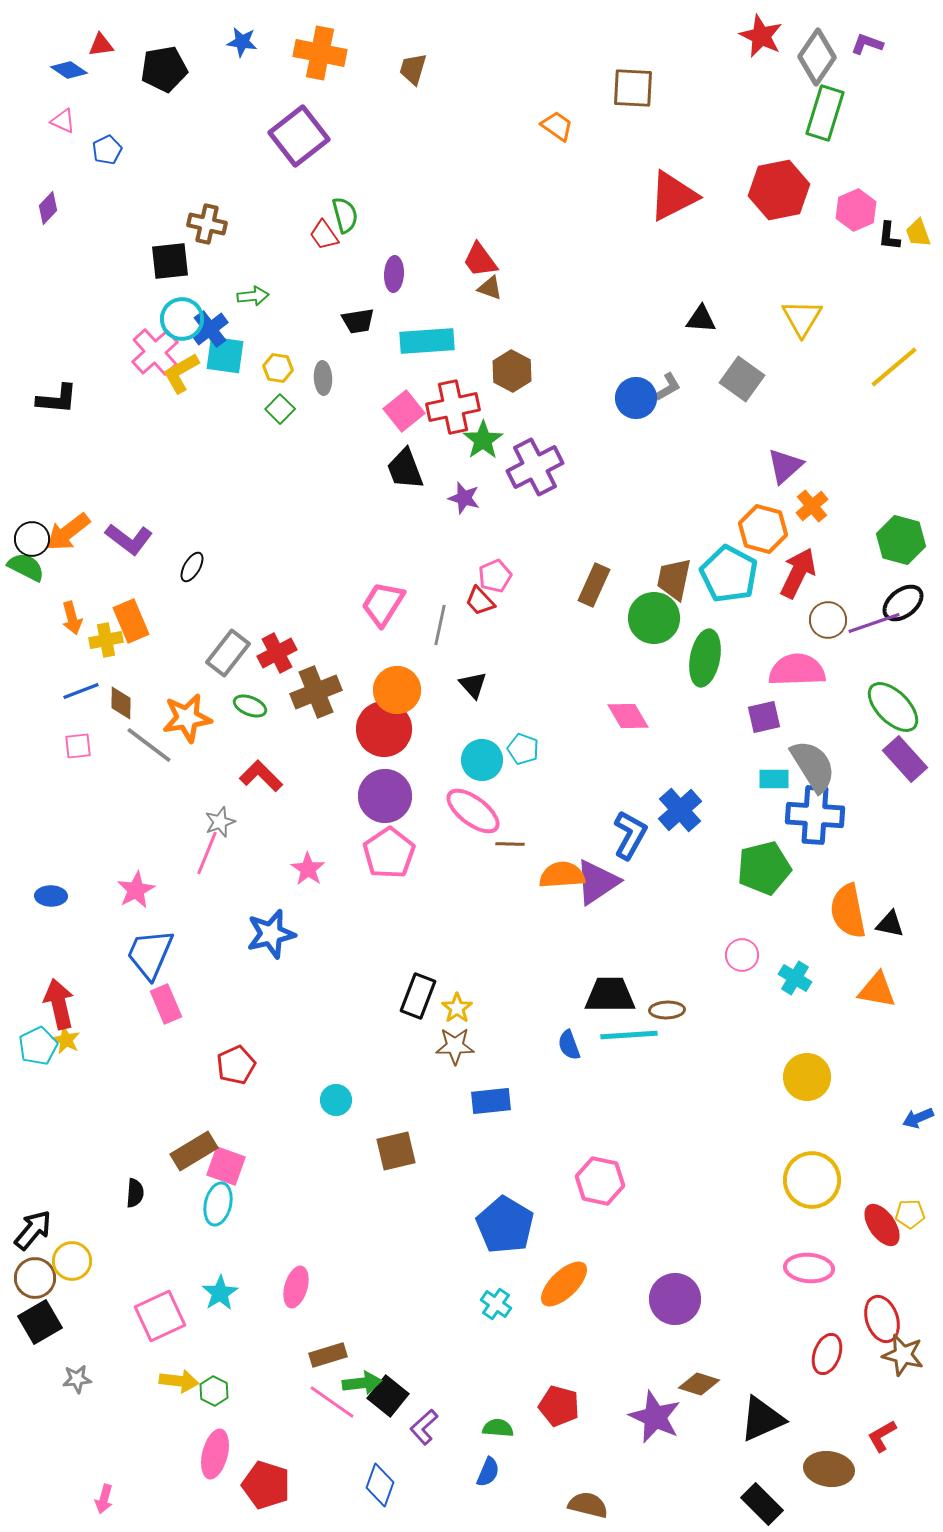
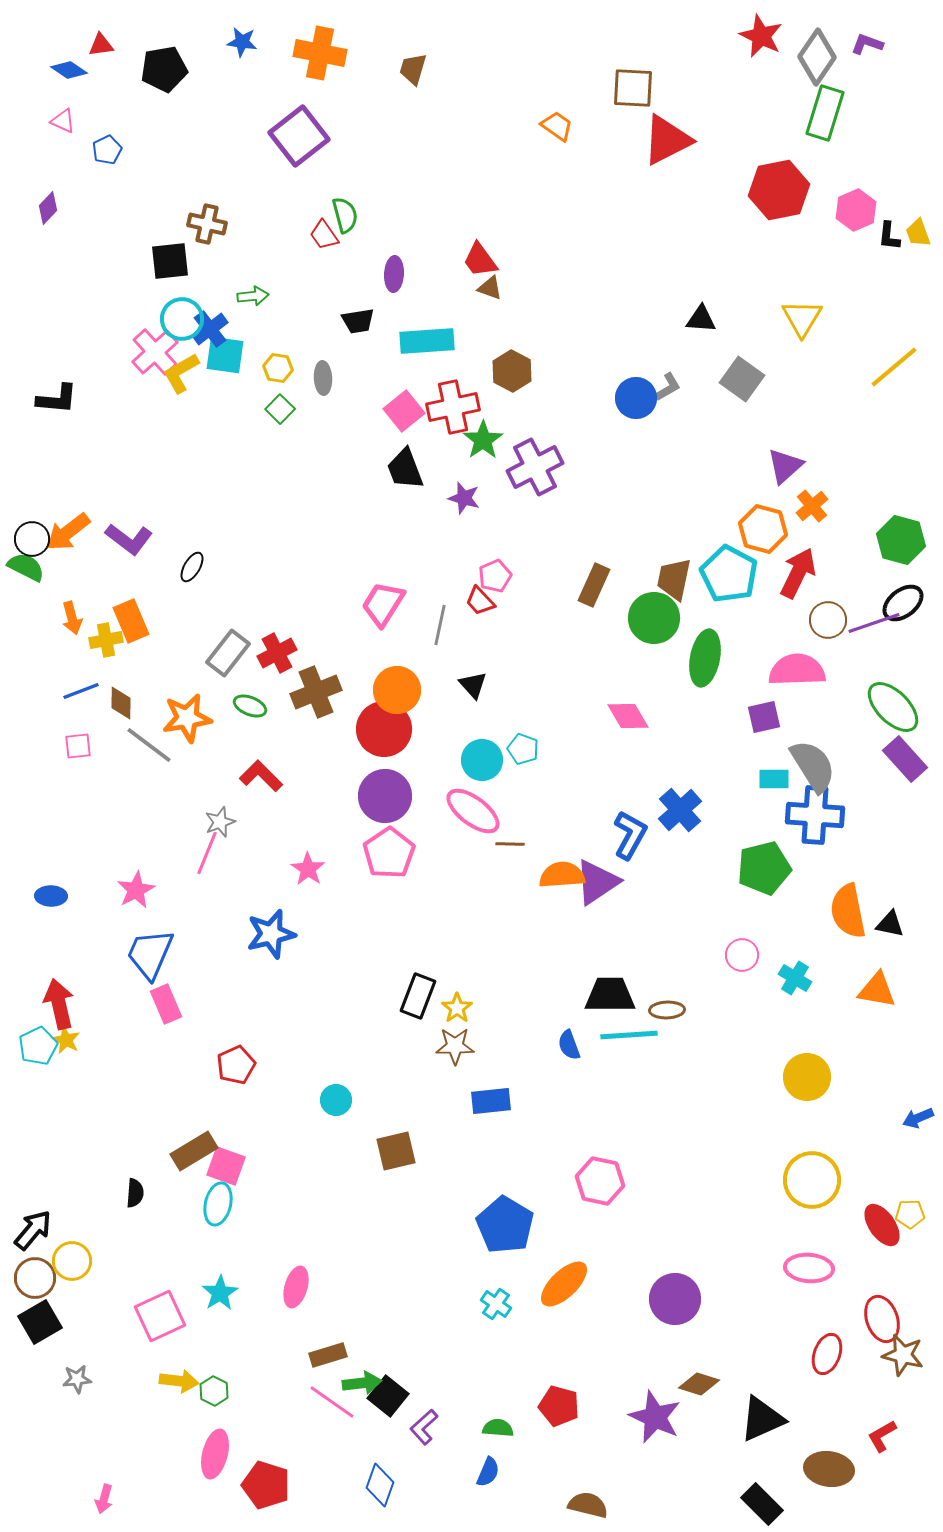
red triangle at (673, 196): moved 6 px left, 56 px up
